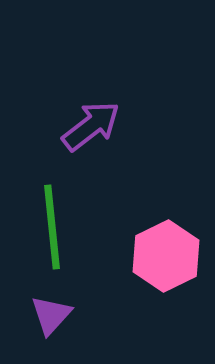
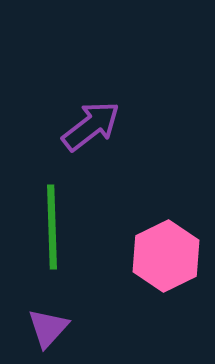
green line: rotated 4 degrees clockwise
purple triangle: moved 3 px left, 13 px down
